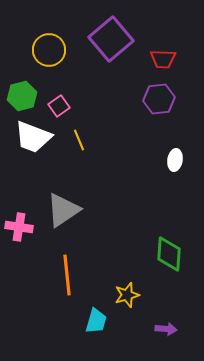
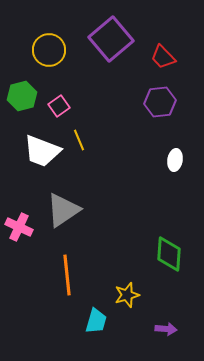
red trapezoid: moved 2 px up; rotated 44 degrees clockwise
purple hexagon: moved 1 px right, 3 px down
white trapezoid: moved 9 px right, 14 px down
pink cross: rotated 16 degrees clockwise
